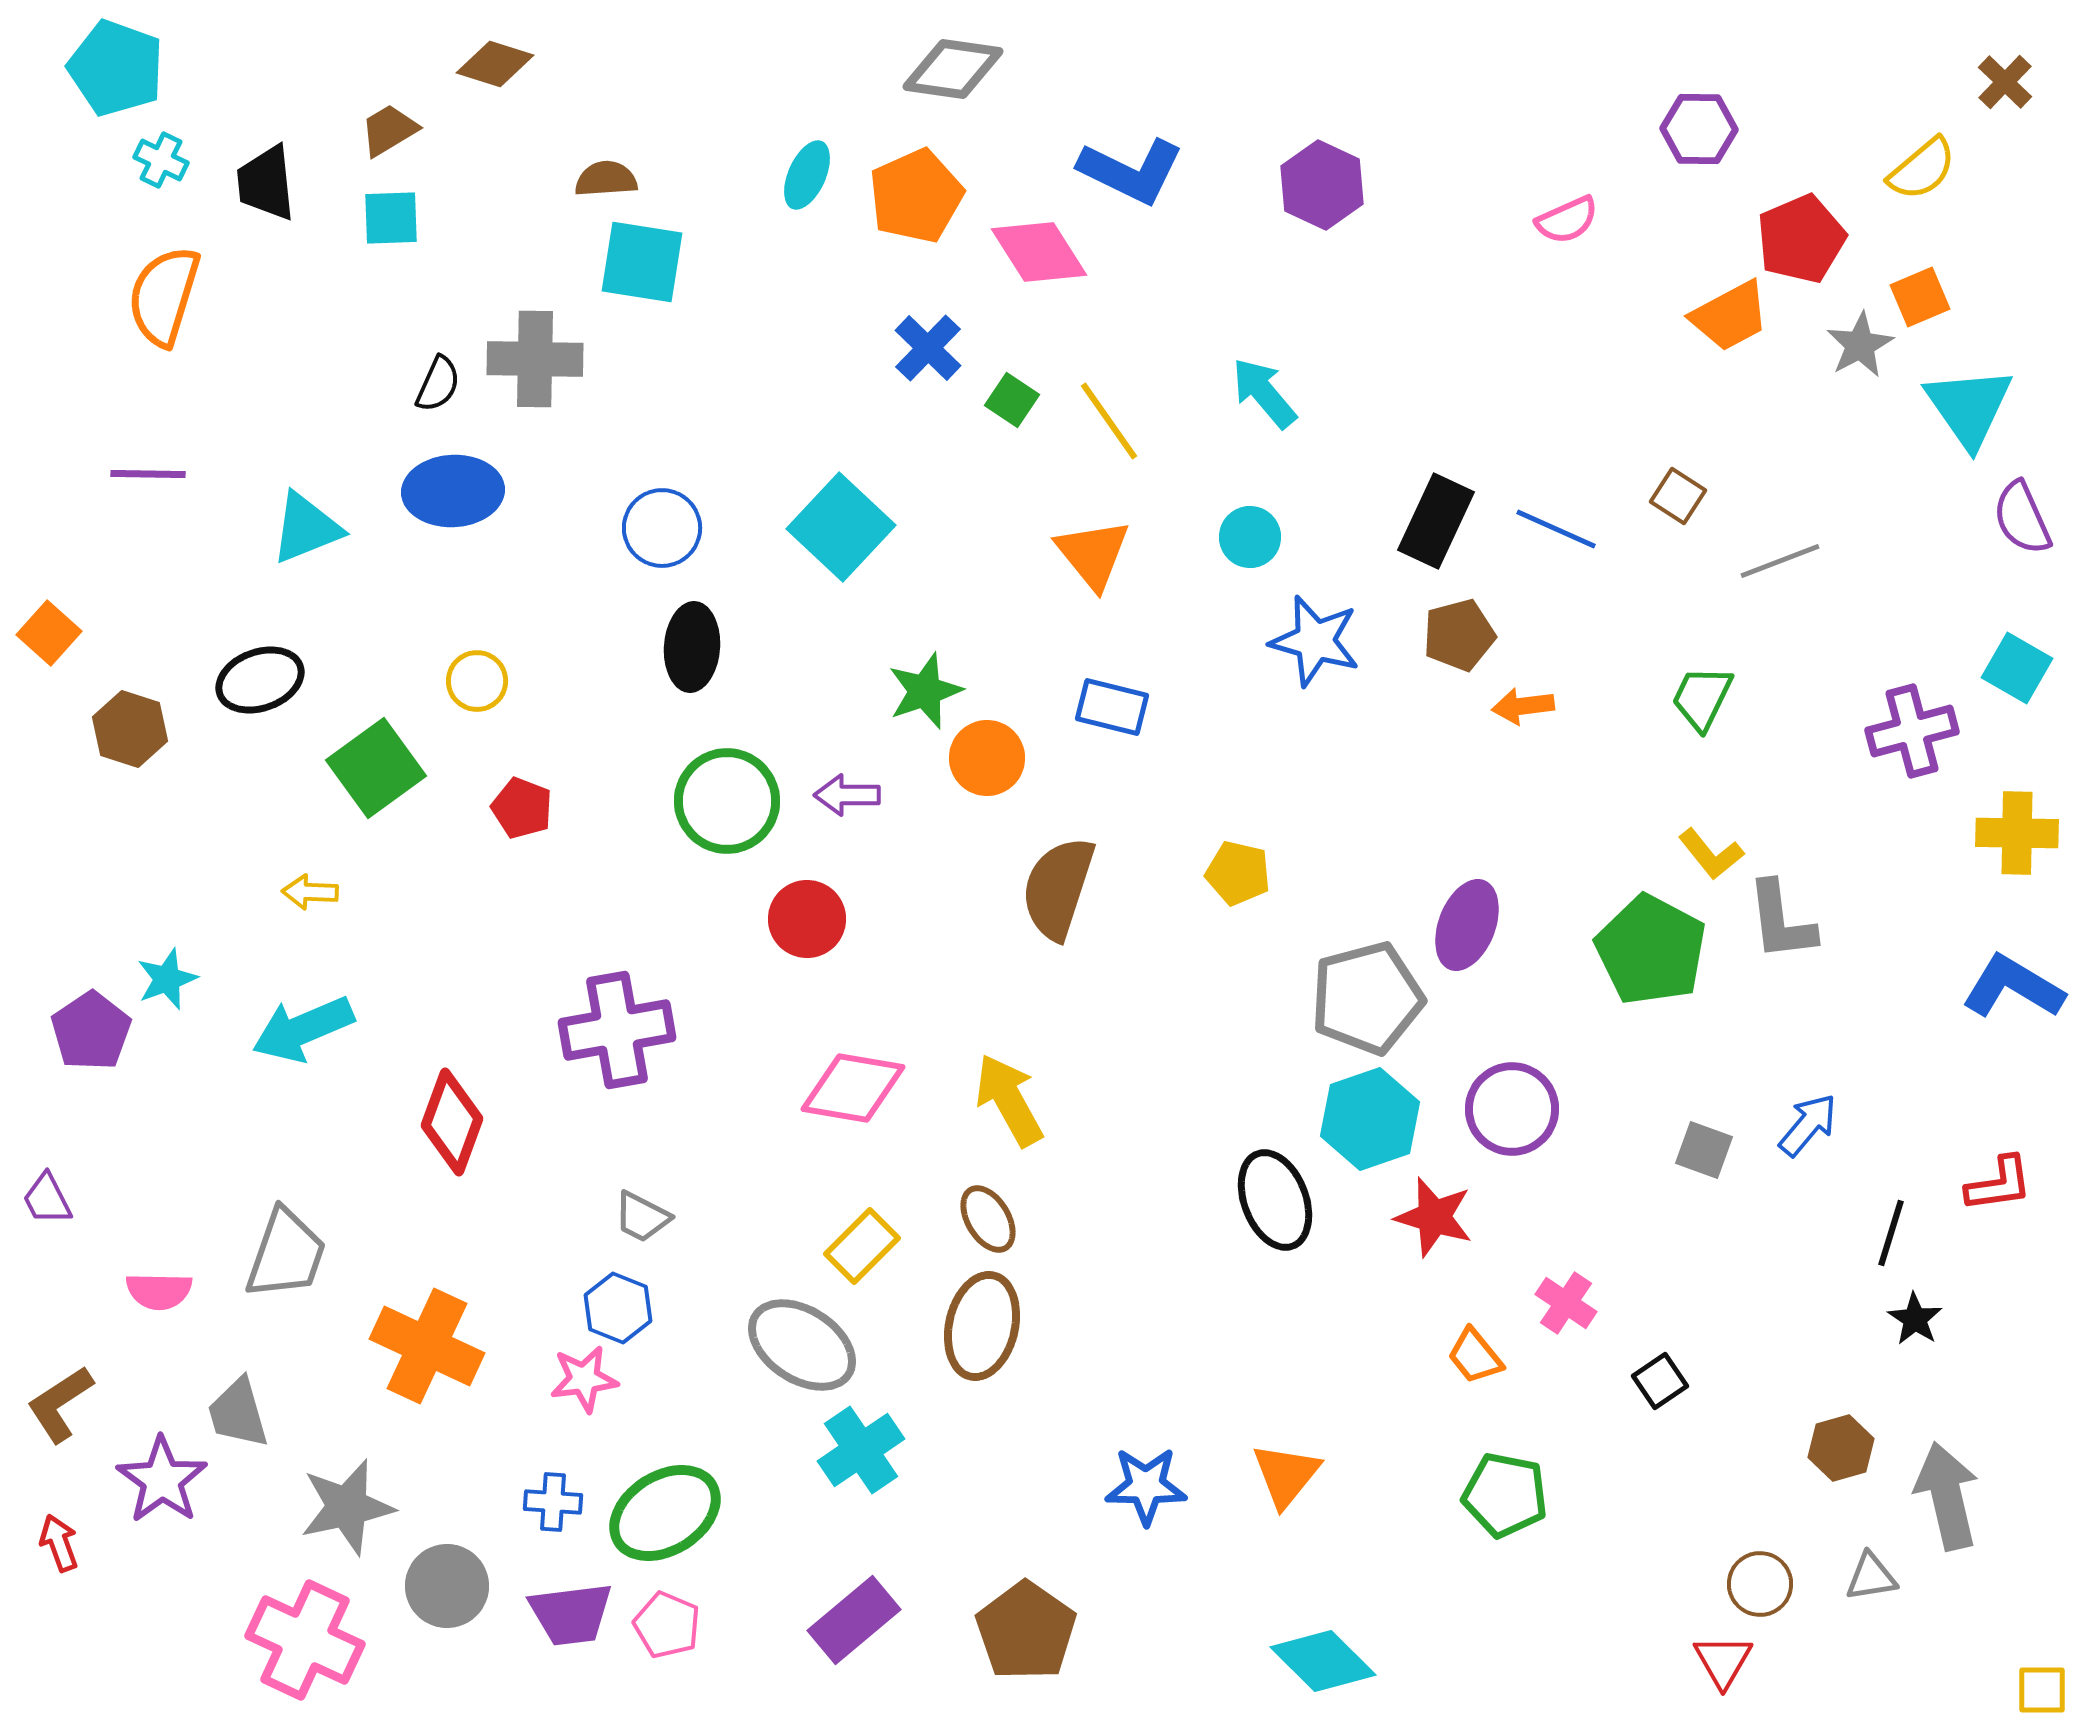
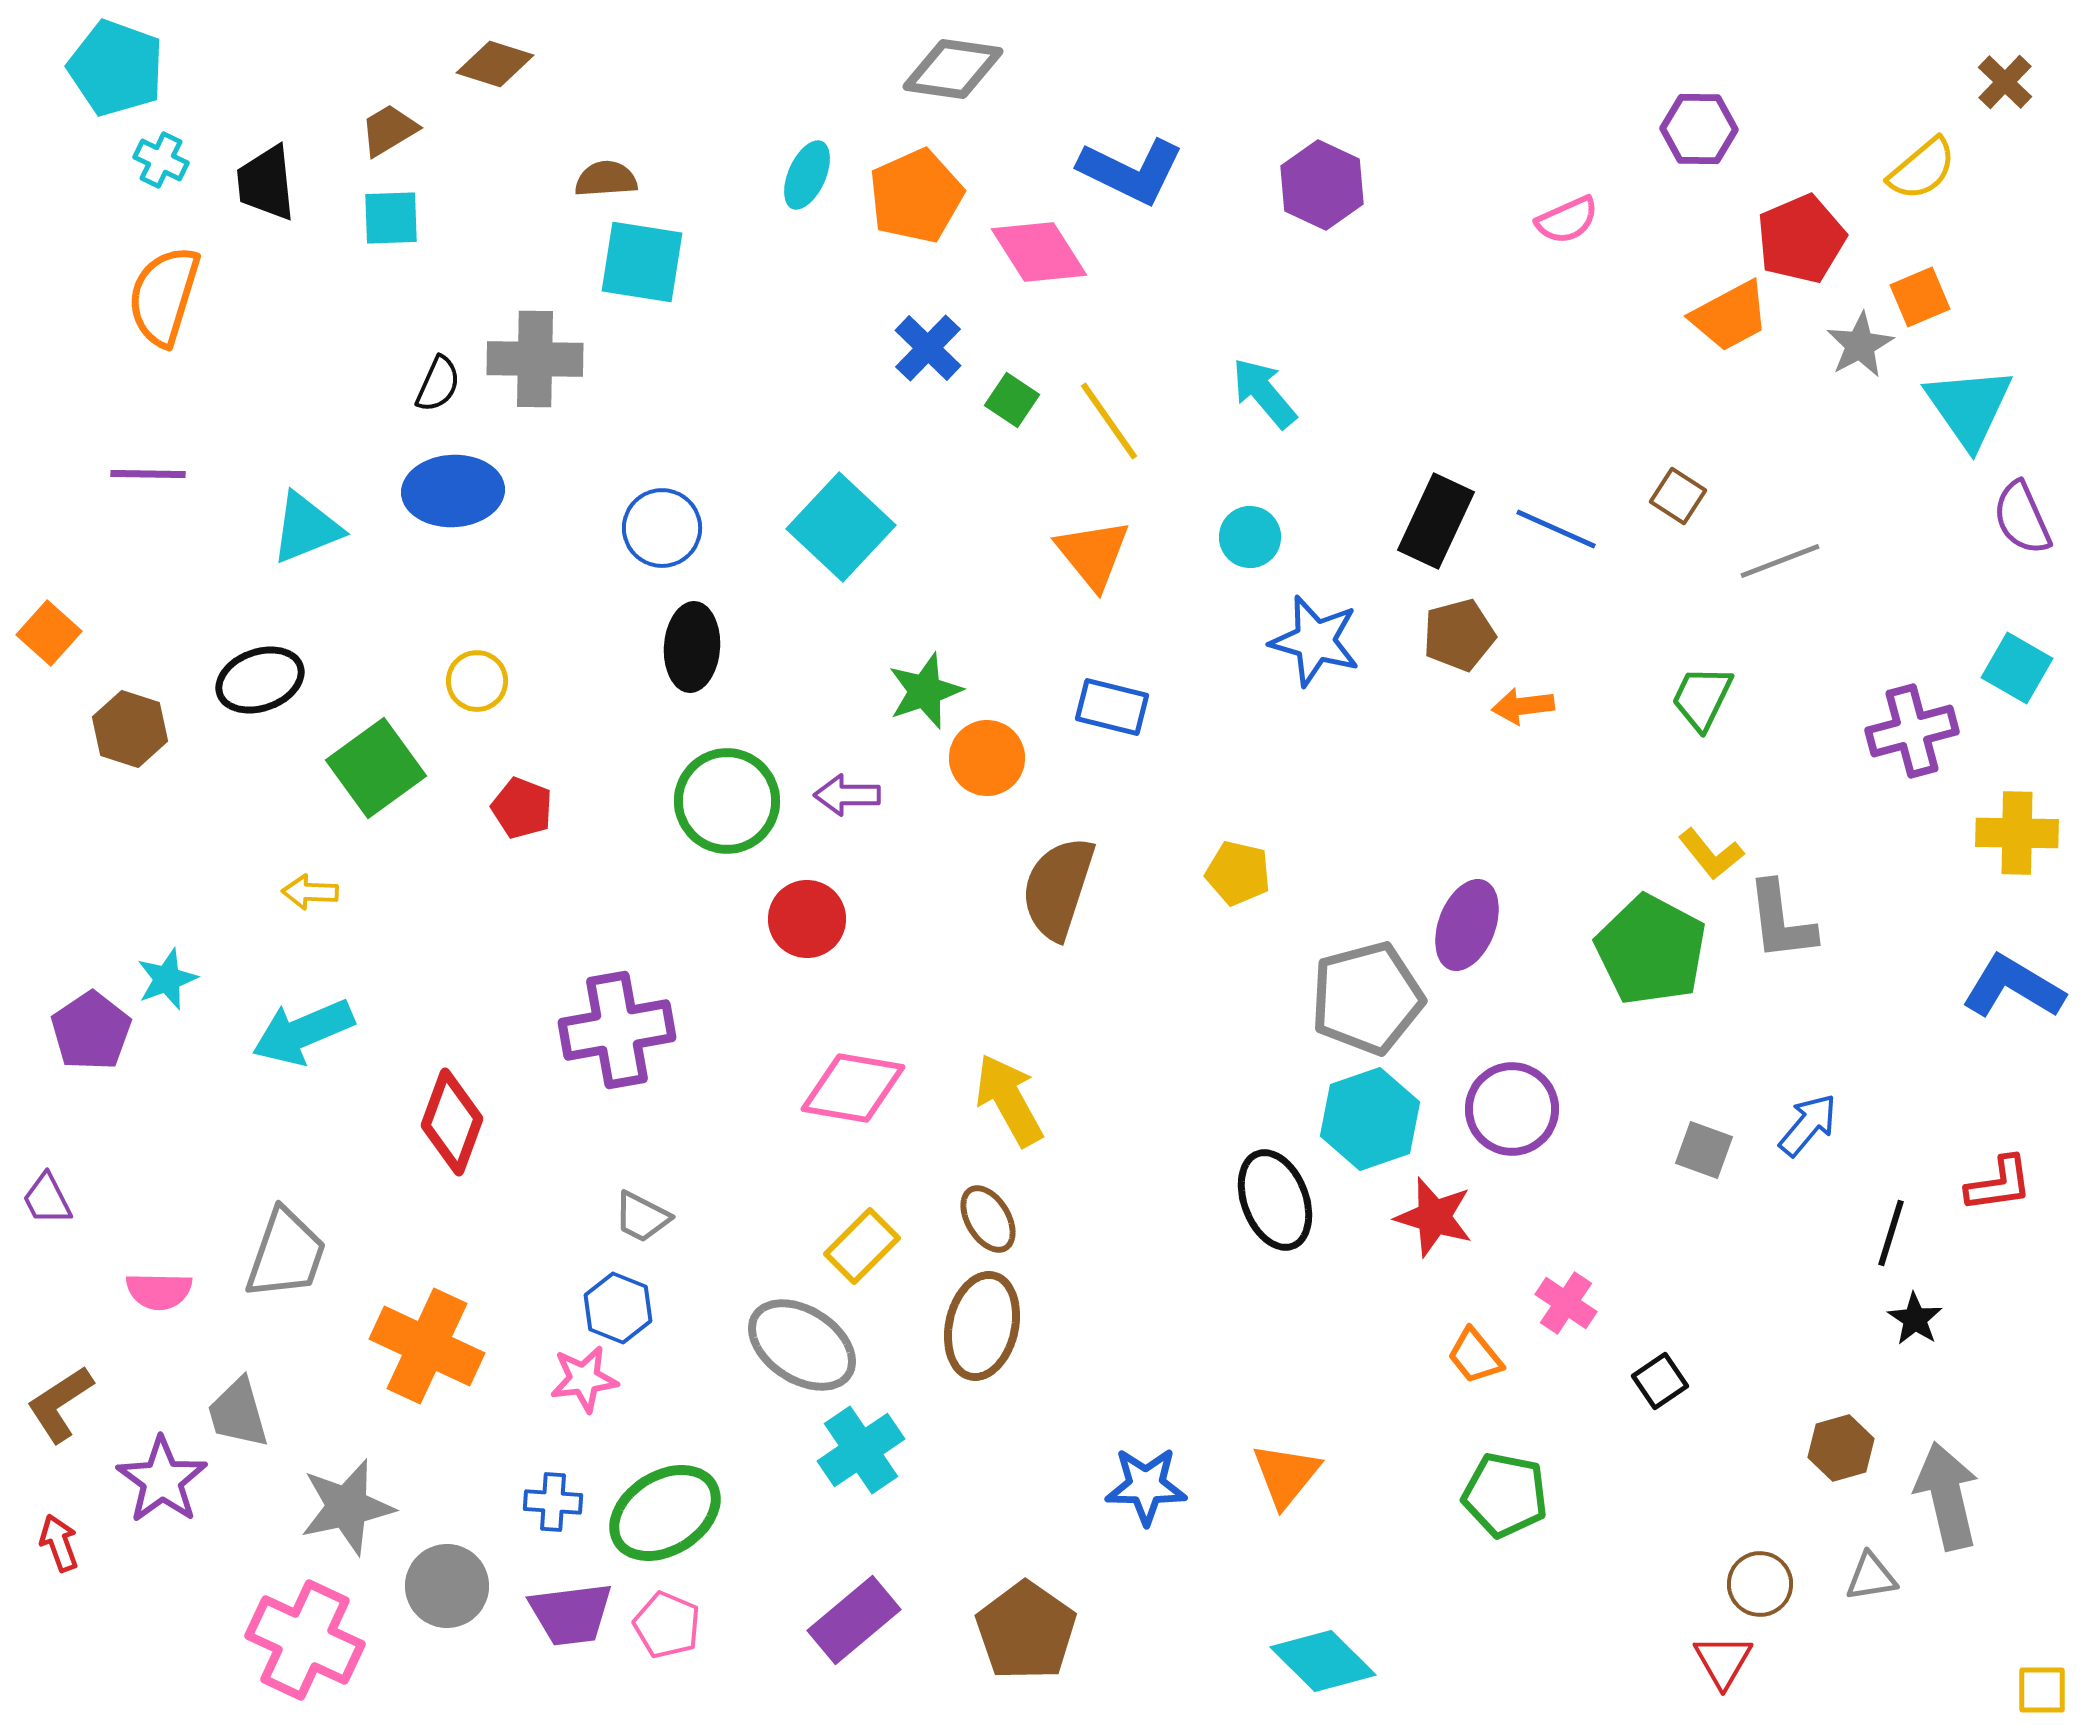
cyan arrow at (303, 1029): moved 3 px down
